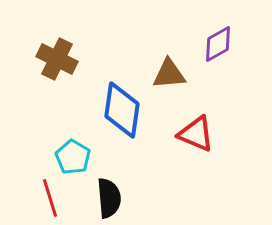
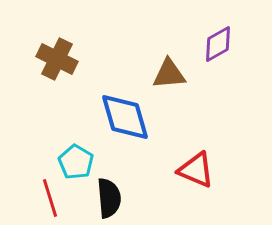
blue diamond: moved 3 px right, 7 px down; rotated 24 degrees counterclockwise
red triangle: moved 36 px down
cyan pentagon: moved 3 px right, 5 px down
